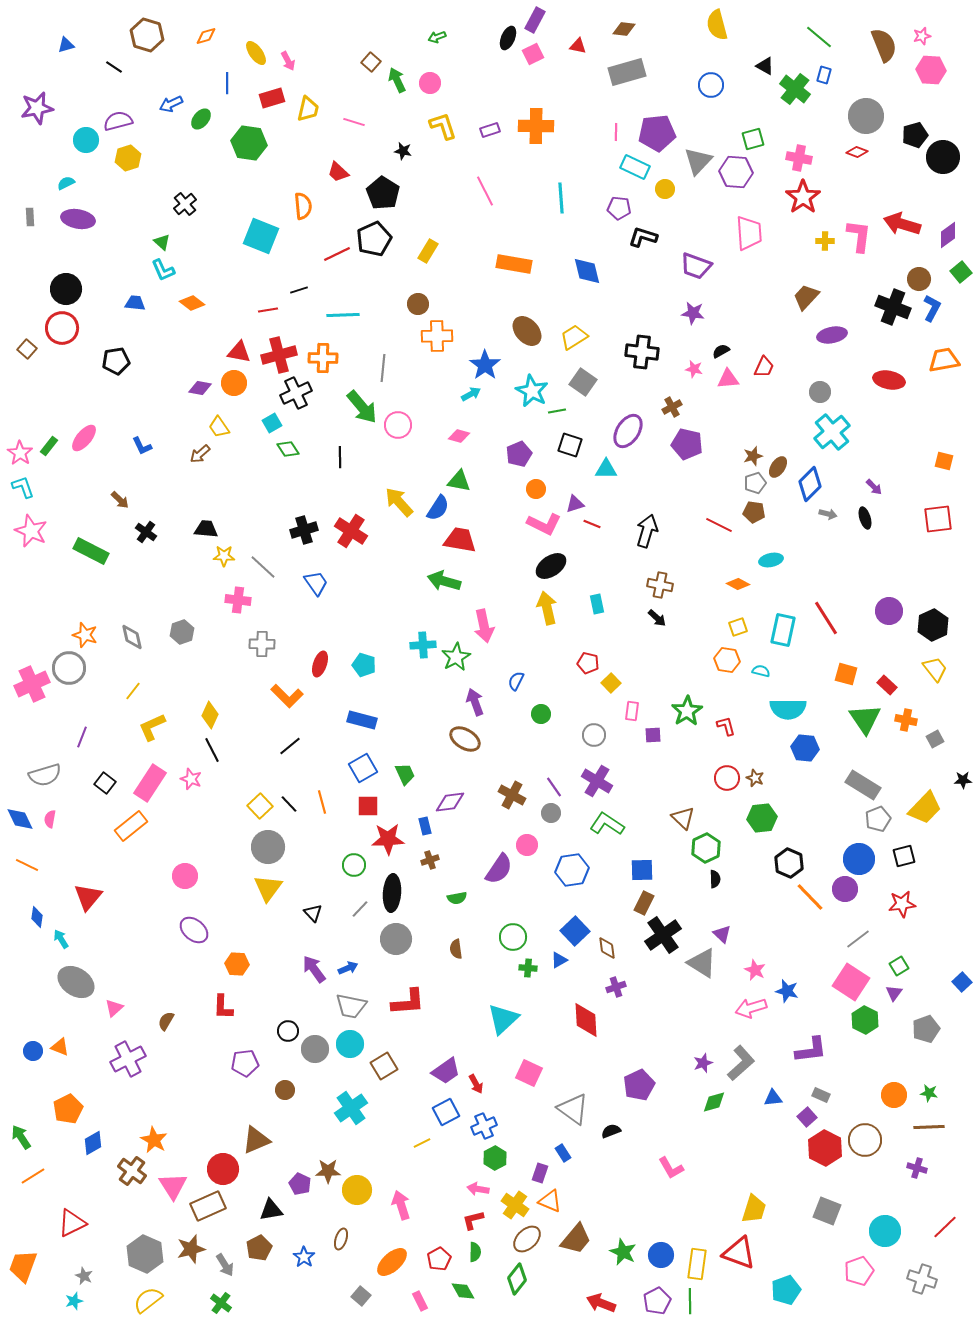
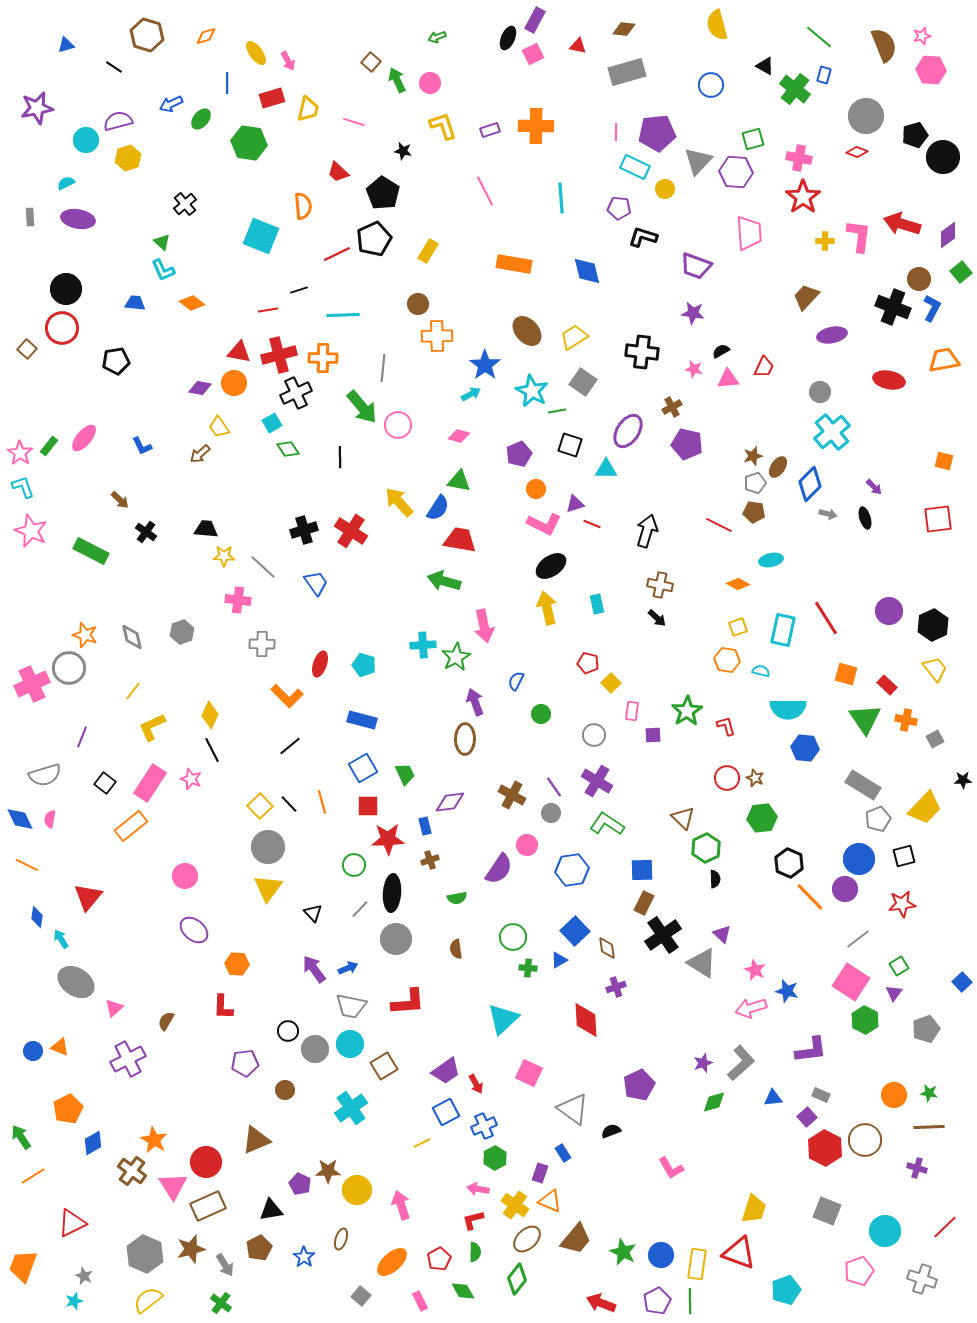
brown ellipse at (465, 739): rotated 60 degrees clockwise
red circle at (223, 1169): moved 17 px left, 7 px up
